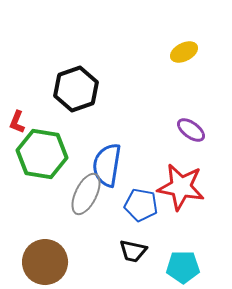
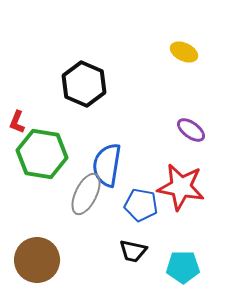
yellow ellipse: rotated 52 degrees clockwise
black hexagon: moved 8 px right, 5 px up; rotated 18 degrees counterclockwise
brown circle: moved 8 px left, 2 px up
